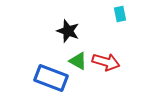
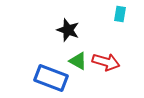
cyan rectangle: rotated 21 degrees clockwise
black star: moved 1 px up
